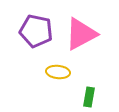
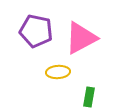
pink triangle: moved 4 px down
yellow ellipse: rotated 10 degrees counterclockwise
